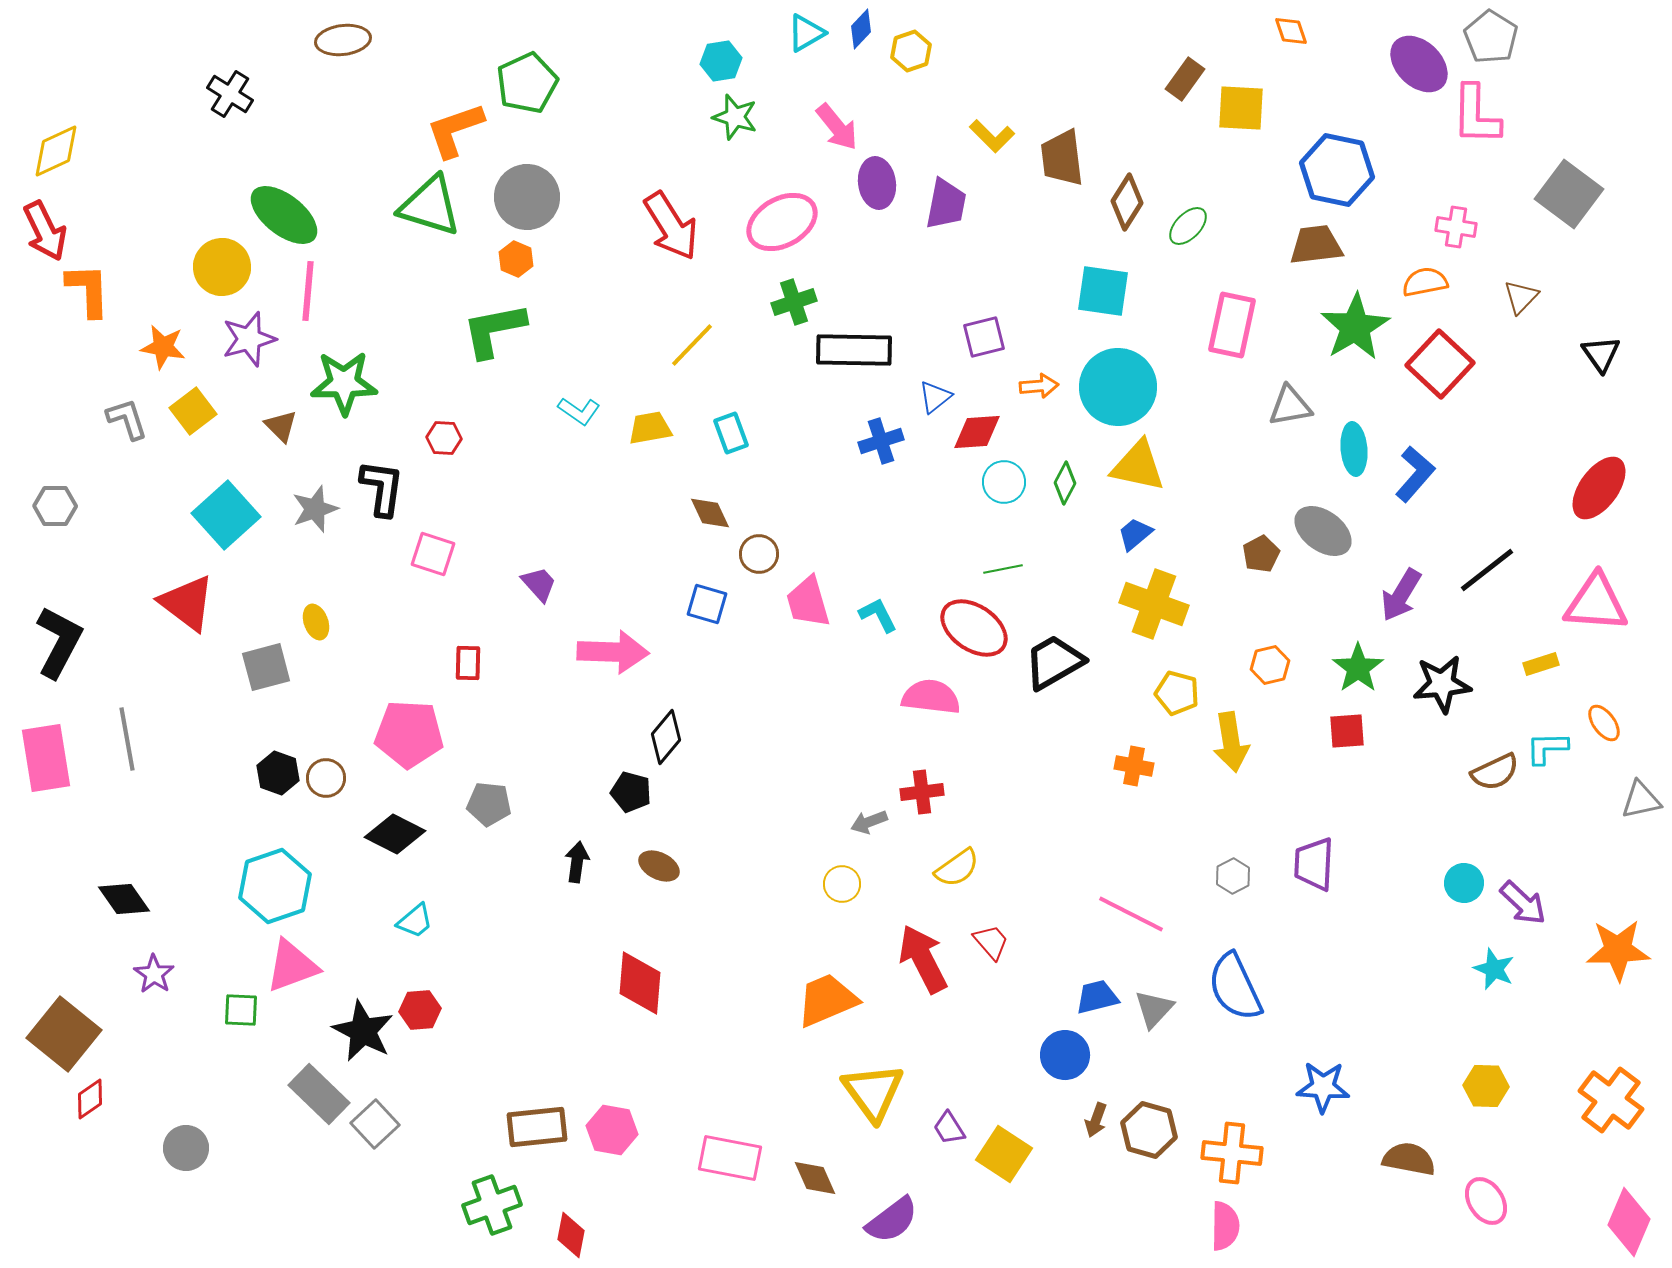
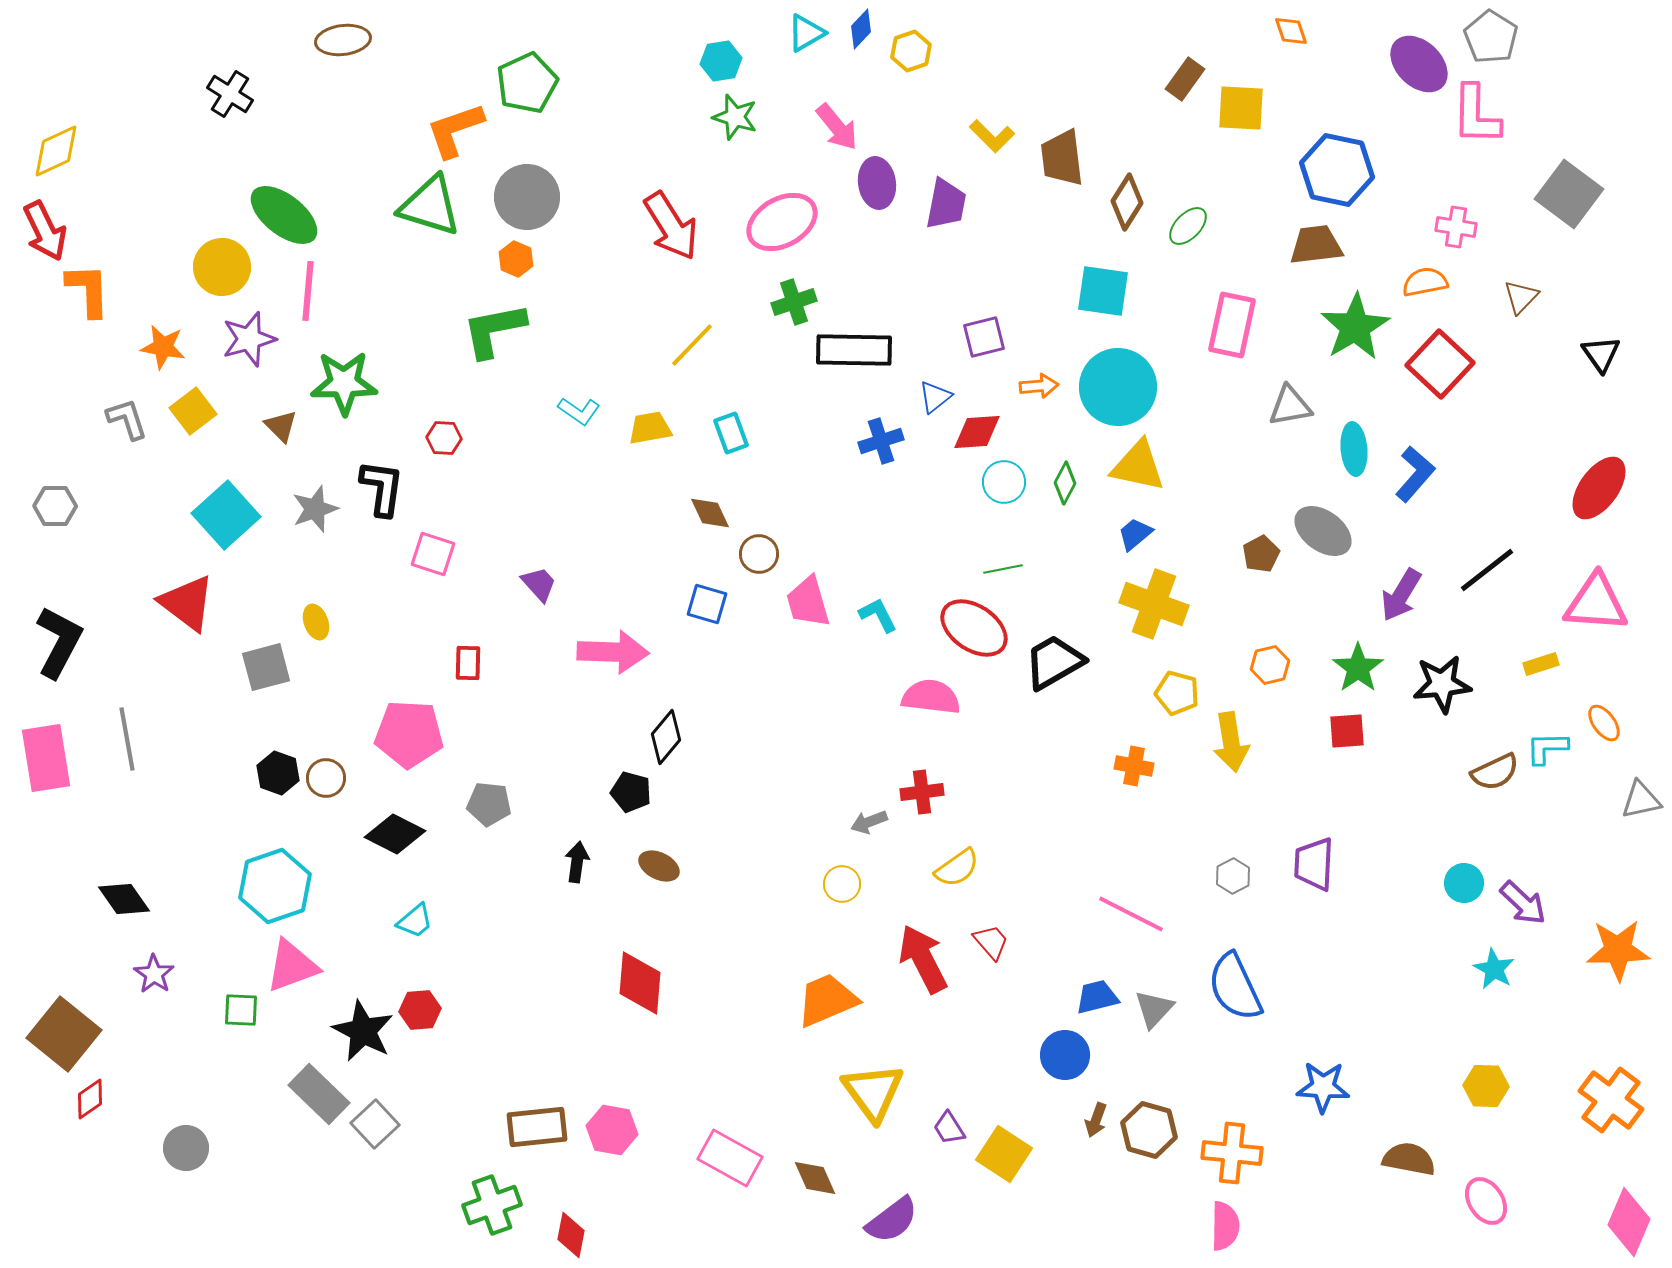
cyan star at (1494, 969): rotated 6 degrees clockwise
pink rectangle at (730, 1158): rotated 18 degrees clockwise
